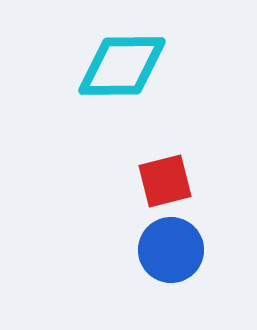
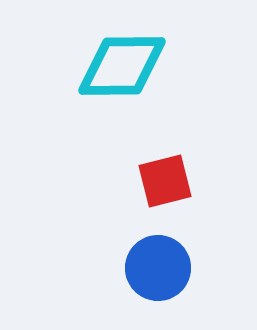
blue circle: moved 13 px left, 18 px down
